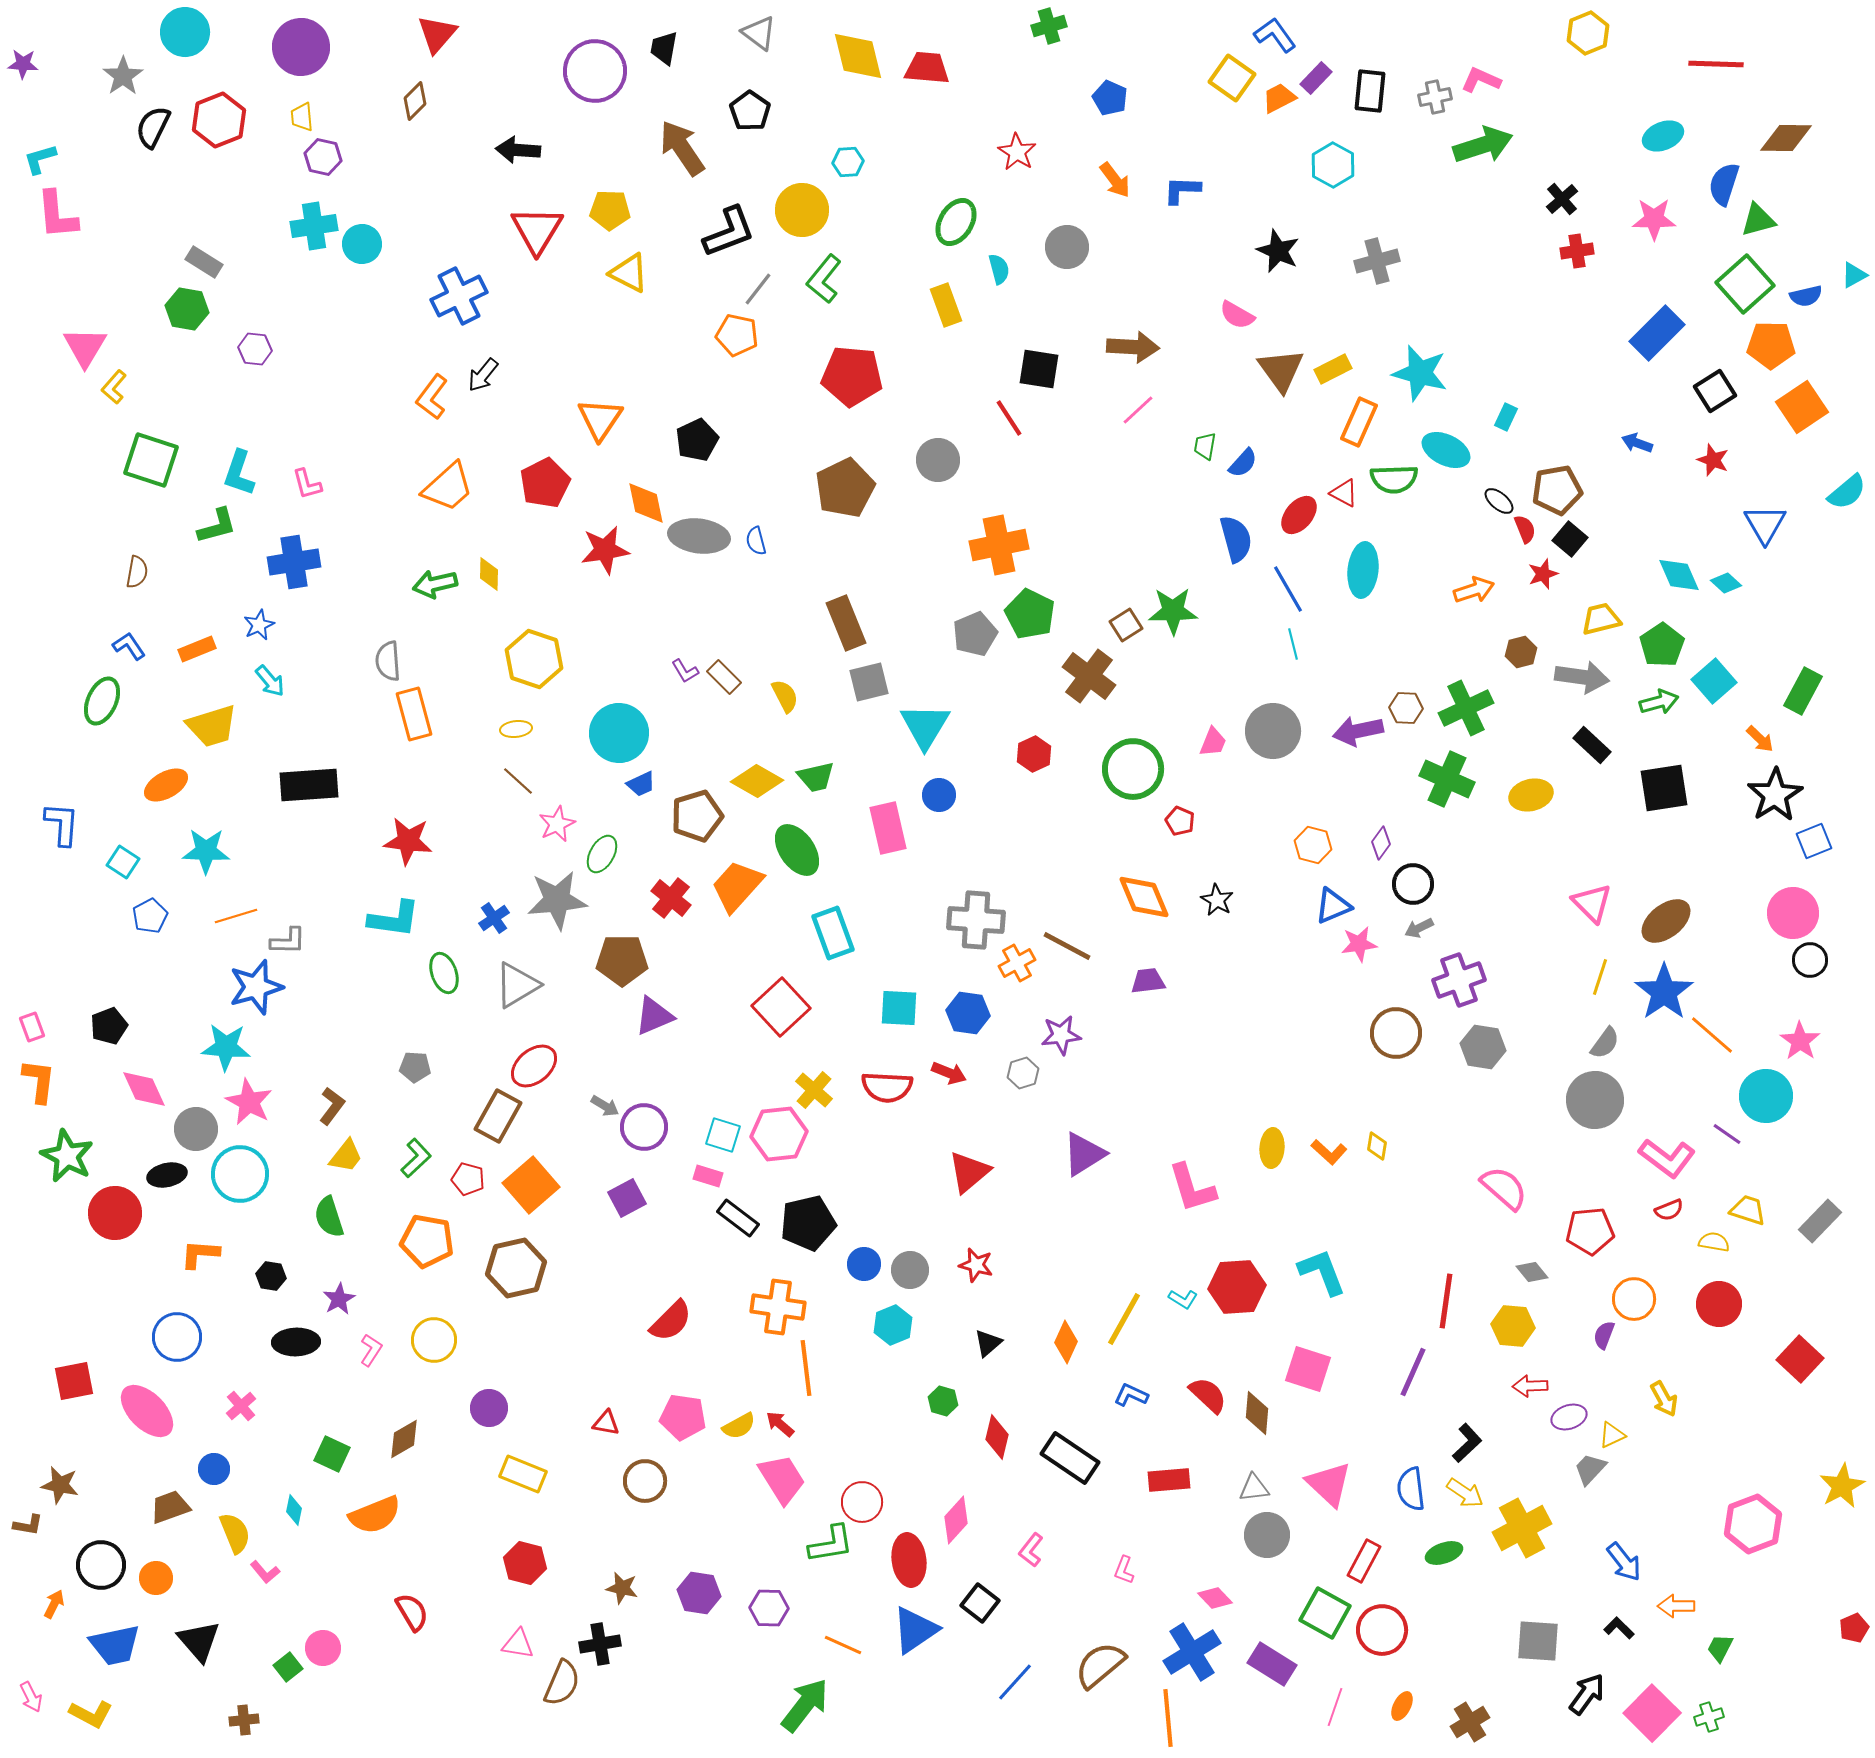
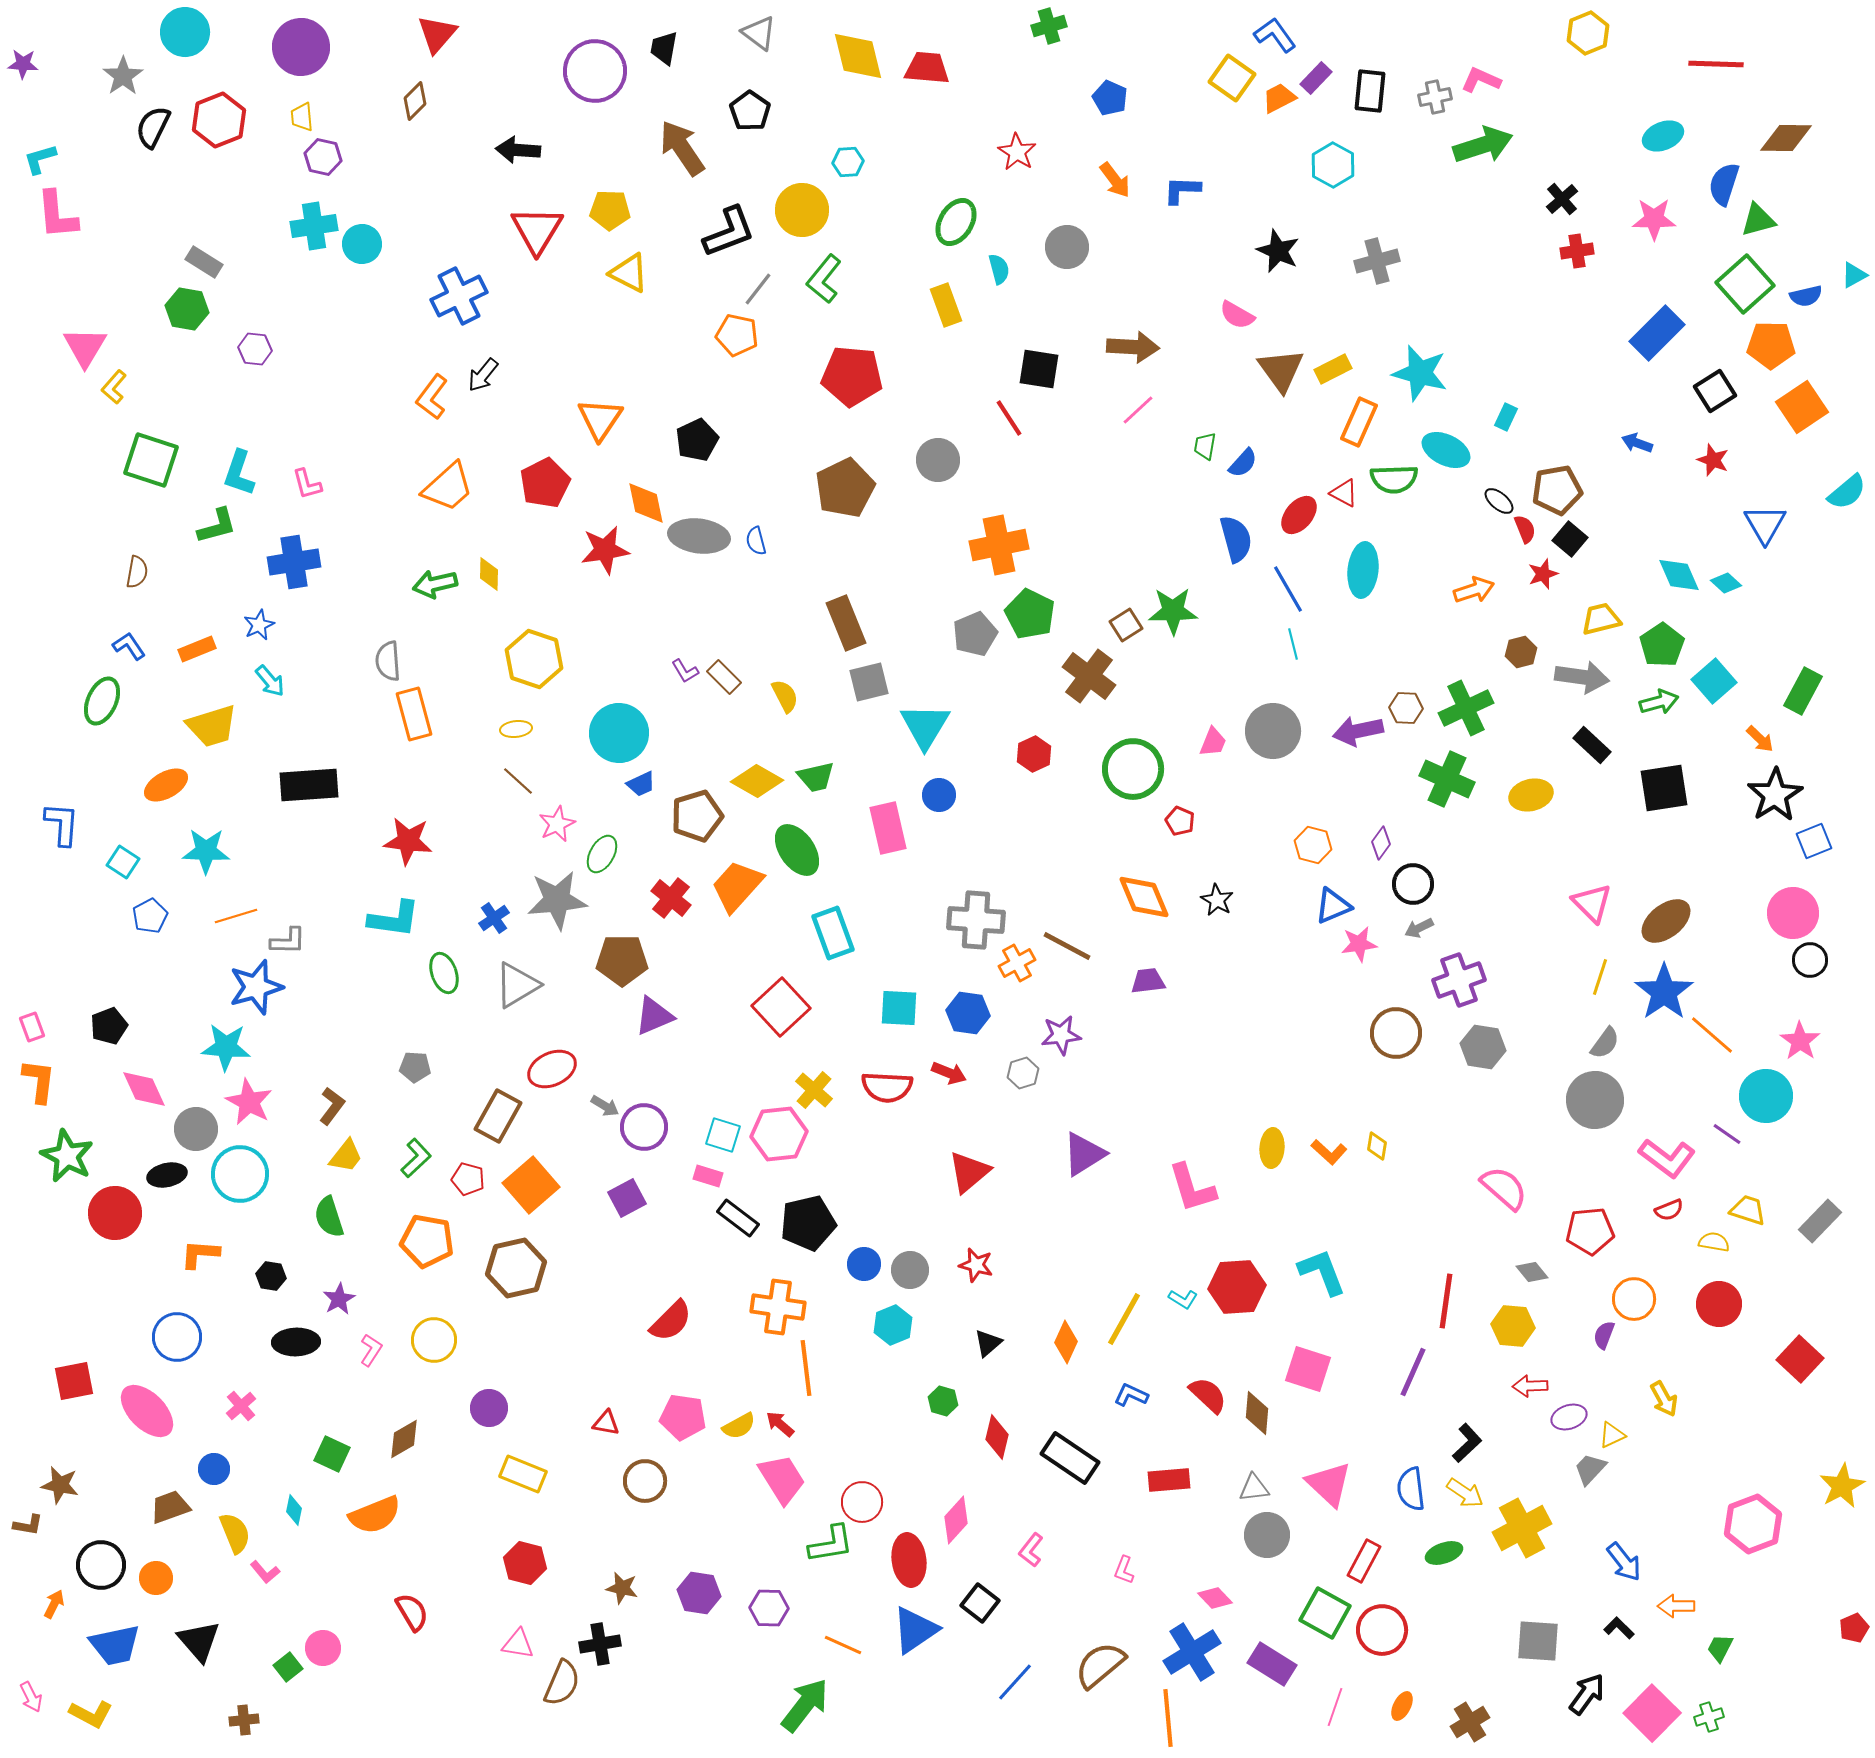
red ellipse at (534, 1066): moved 18 px right, 3 px down; rotated 15 degrees clockwise
